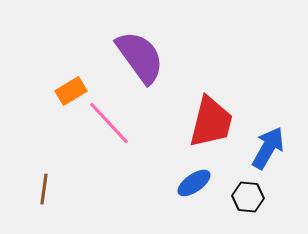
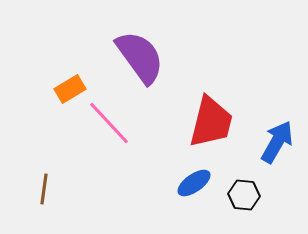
orange rectangle: moved 1 px left, 2 px up
blue arrow: moved 9 px right, 6 px up
black hexagon: moved 4 px left, 2 px up
